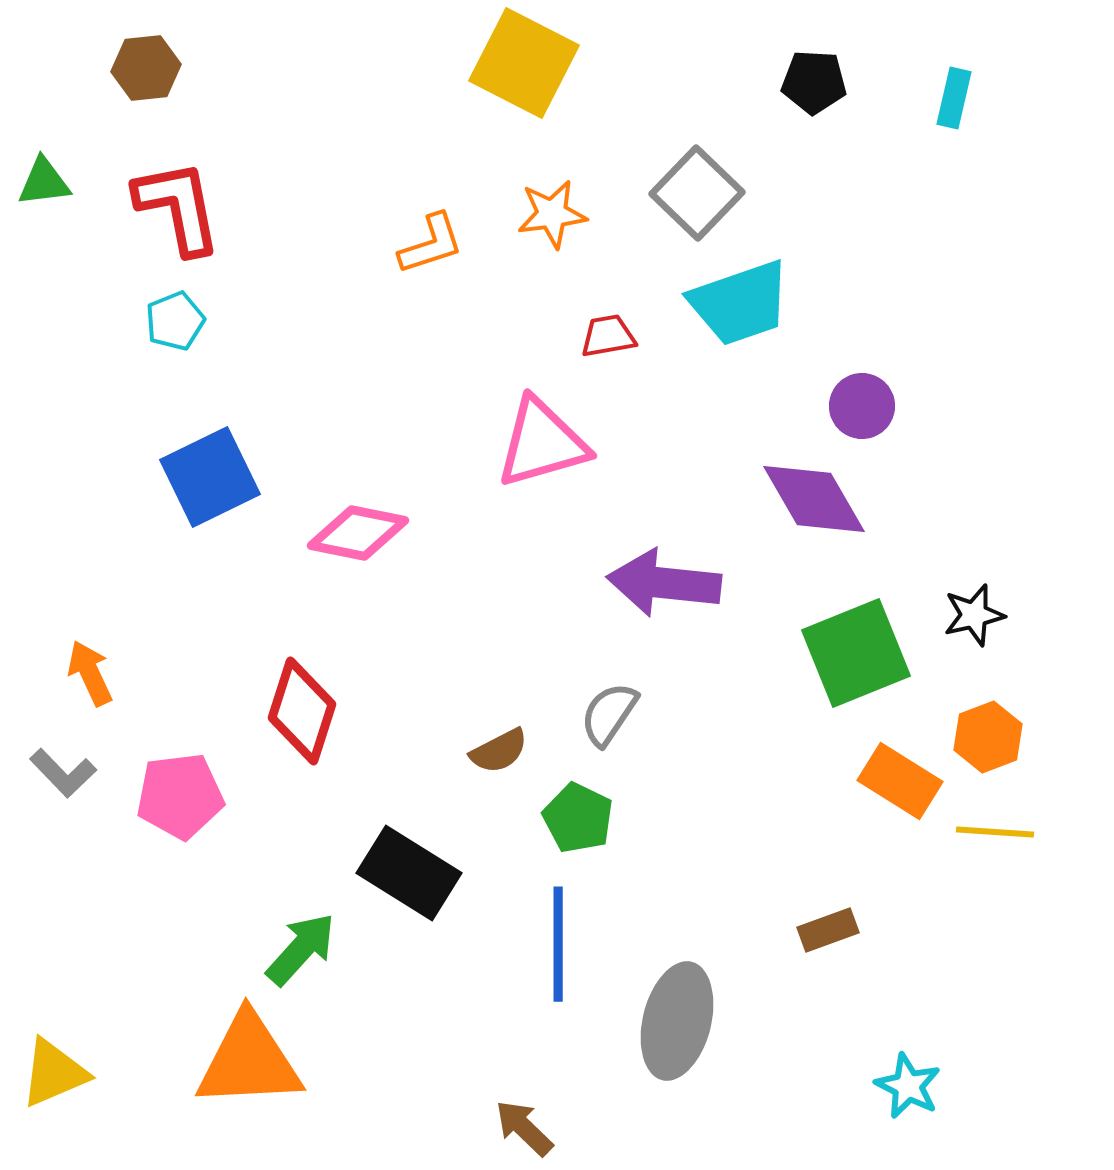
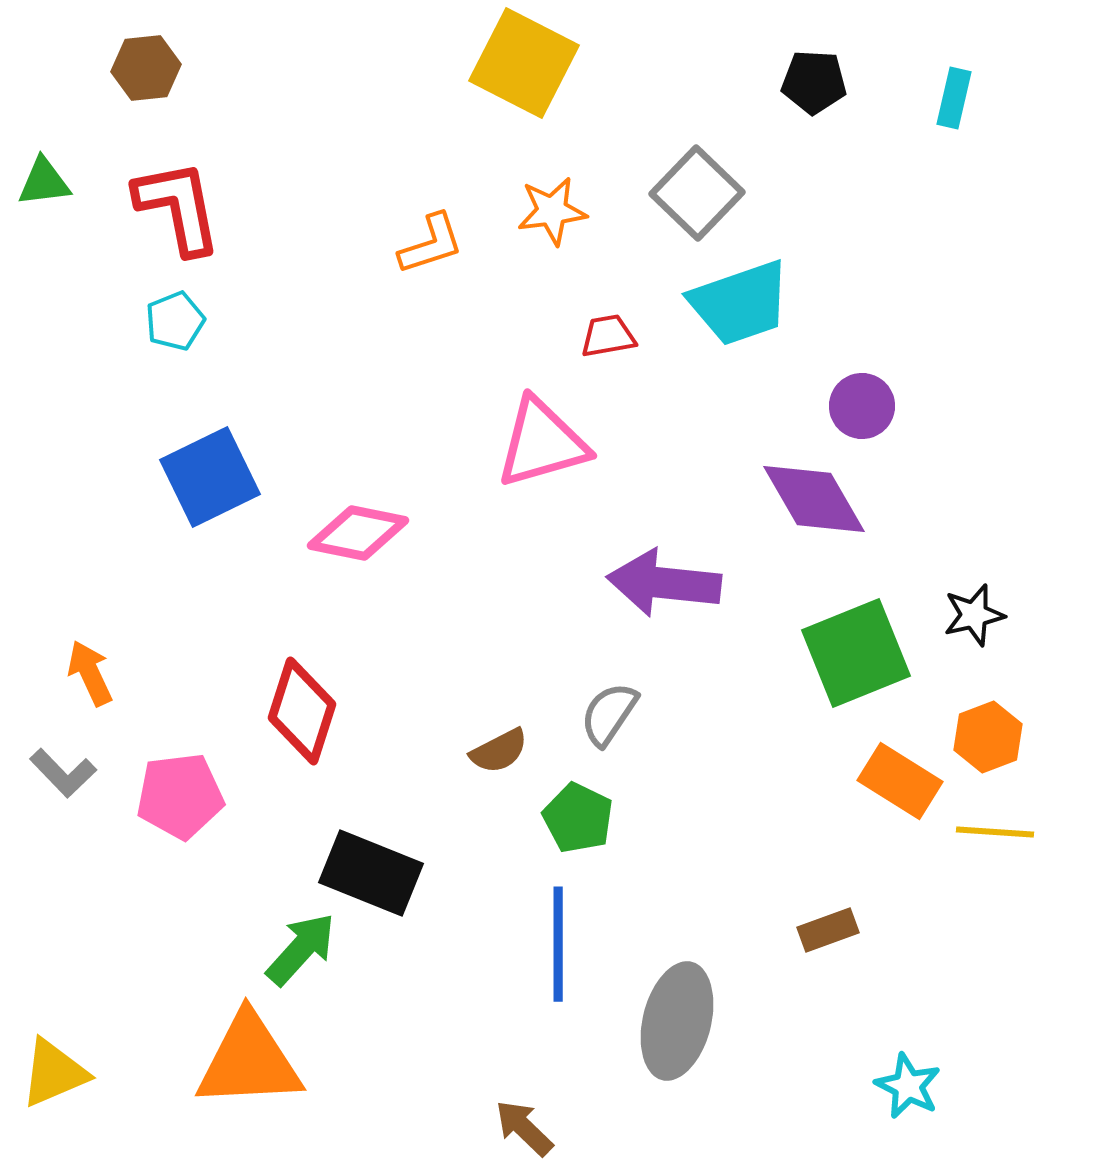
orange star: moved 3 px up
black rectangle: moved 38 px left; rotated 10 degrees counterclockwise
